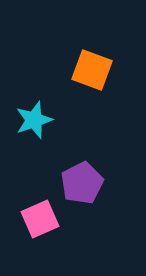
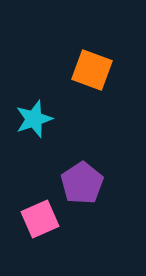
cyan star: moved 1 px up
purple pentagon: rotated 6 degrees counterclockwise
